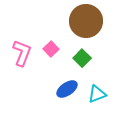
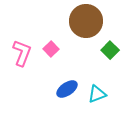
green square: moved 28 px right, 8 px up
